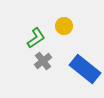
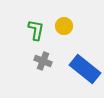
green L-shape: moved 8 px up; rotated 45 degrees counterclockwise
gray cross: rotated 30 degrees counterclockwise
